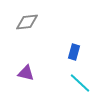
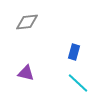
cyan line: moved 2 px left
